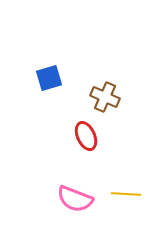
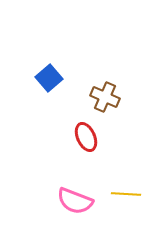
blue square: rotated 24 degrees counterclockwise
red ellipse: moved 1 px down
pink semicircle: moved 2 px down
